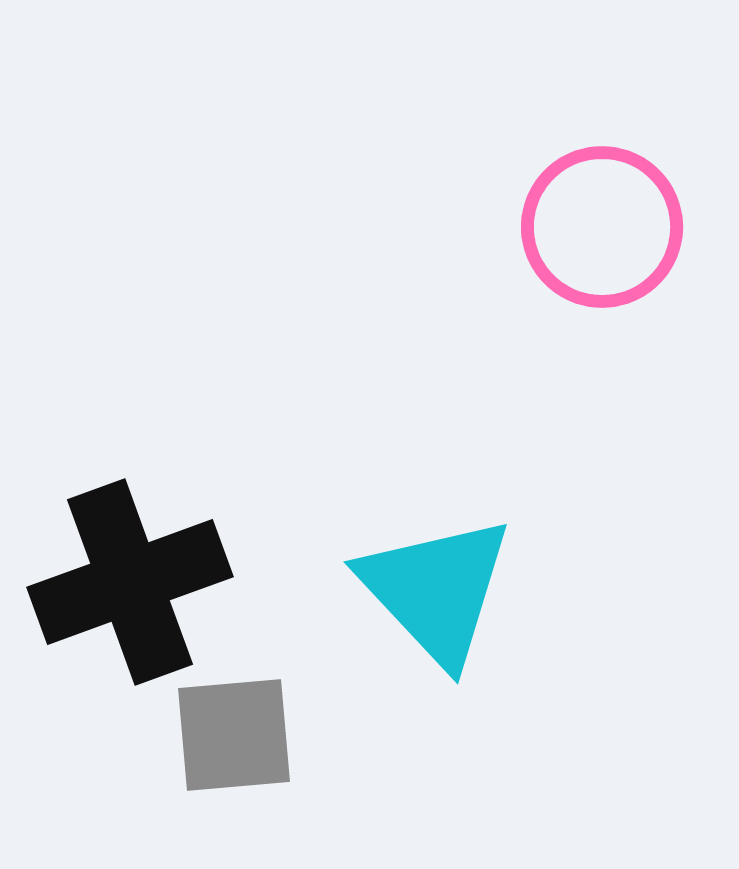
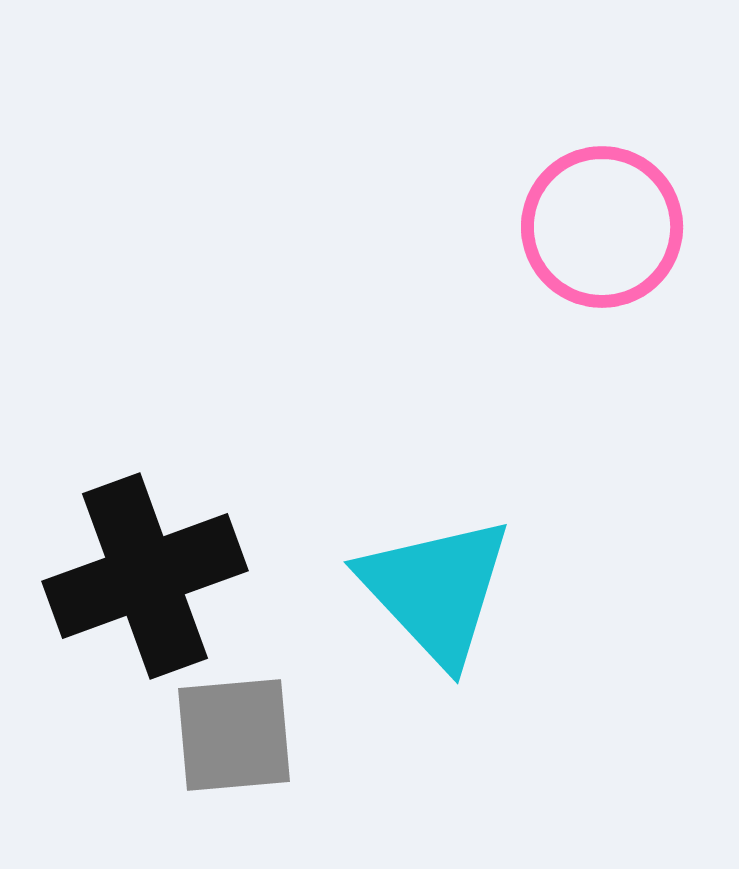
black cross: moved 15 px right, 6 px up
